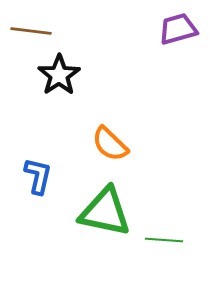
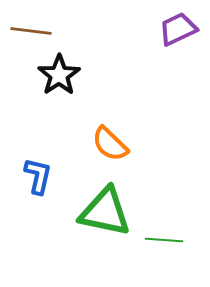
purple trapezoid: rotated 9 degrees counterclockwise
